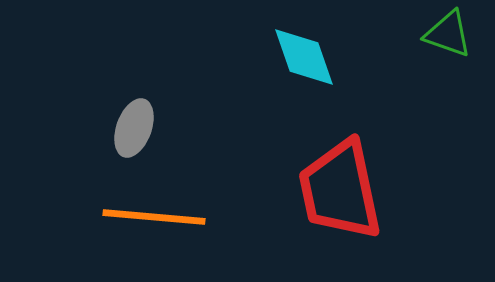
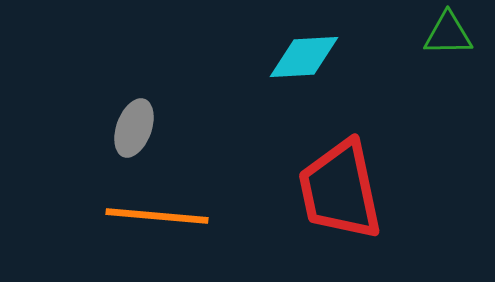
green triangle: rotated 20 degrees counterclockwise
cyan diamond: rotated 74 degrees counterclockwise
orange line: moved 3 px right, 1 px up
